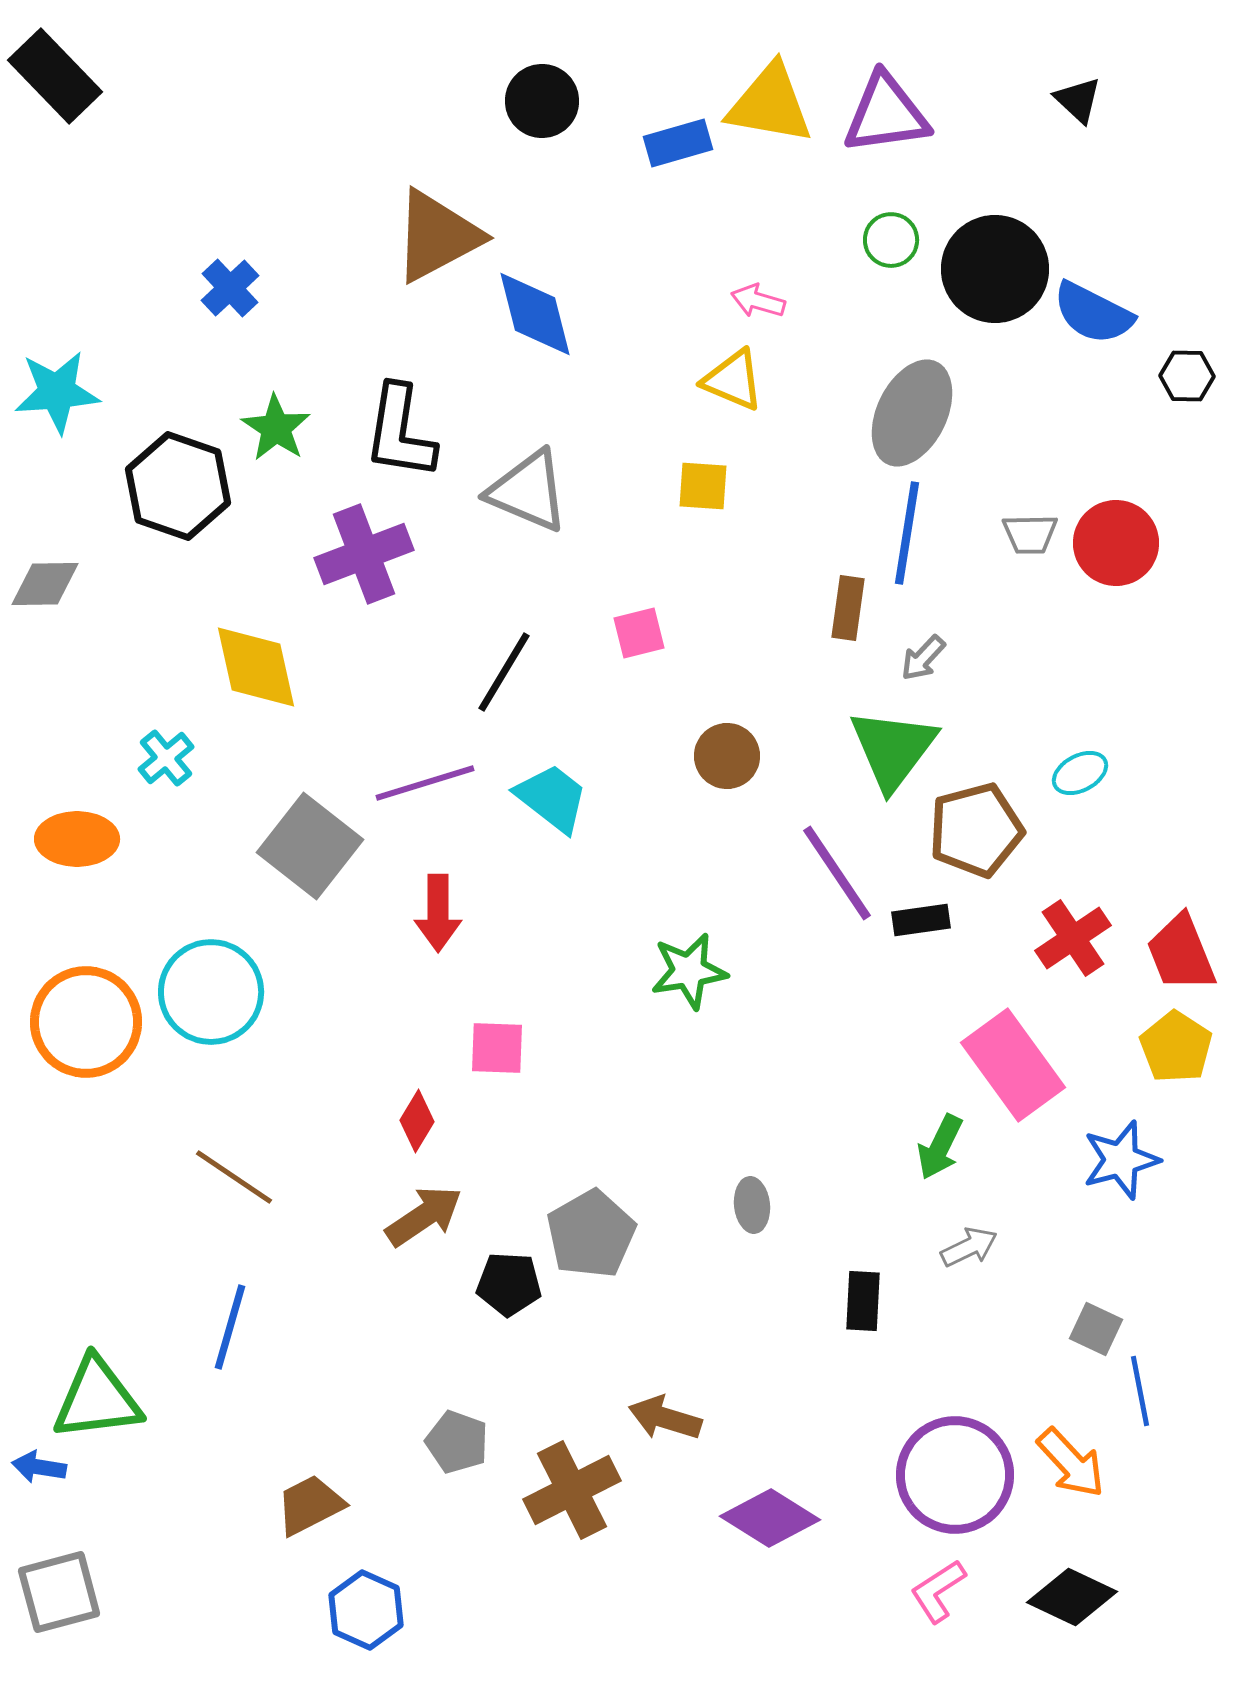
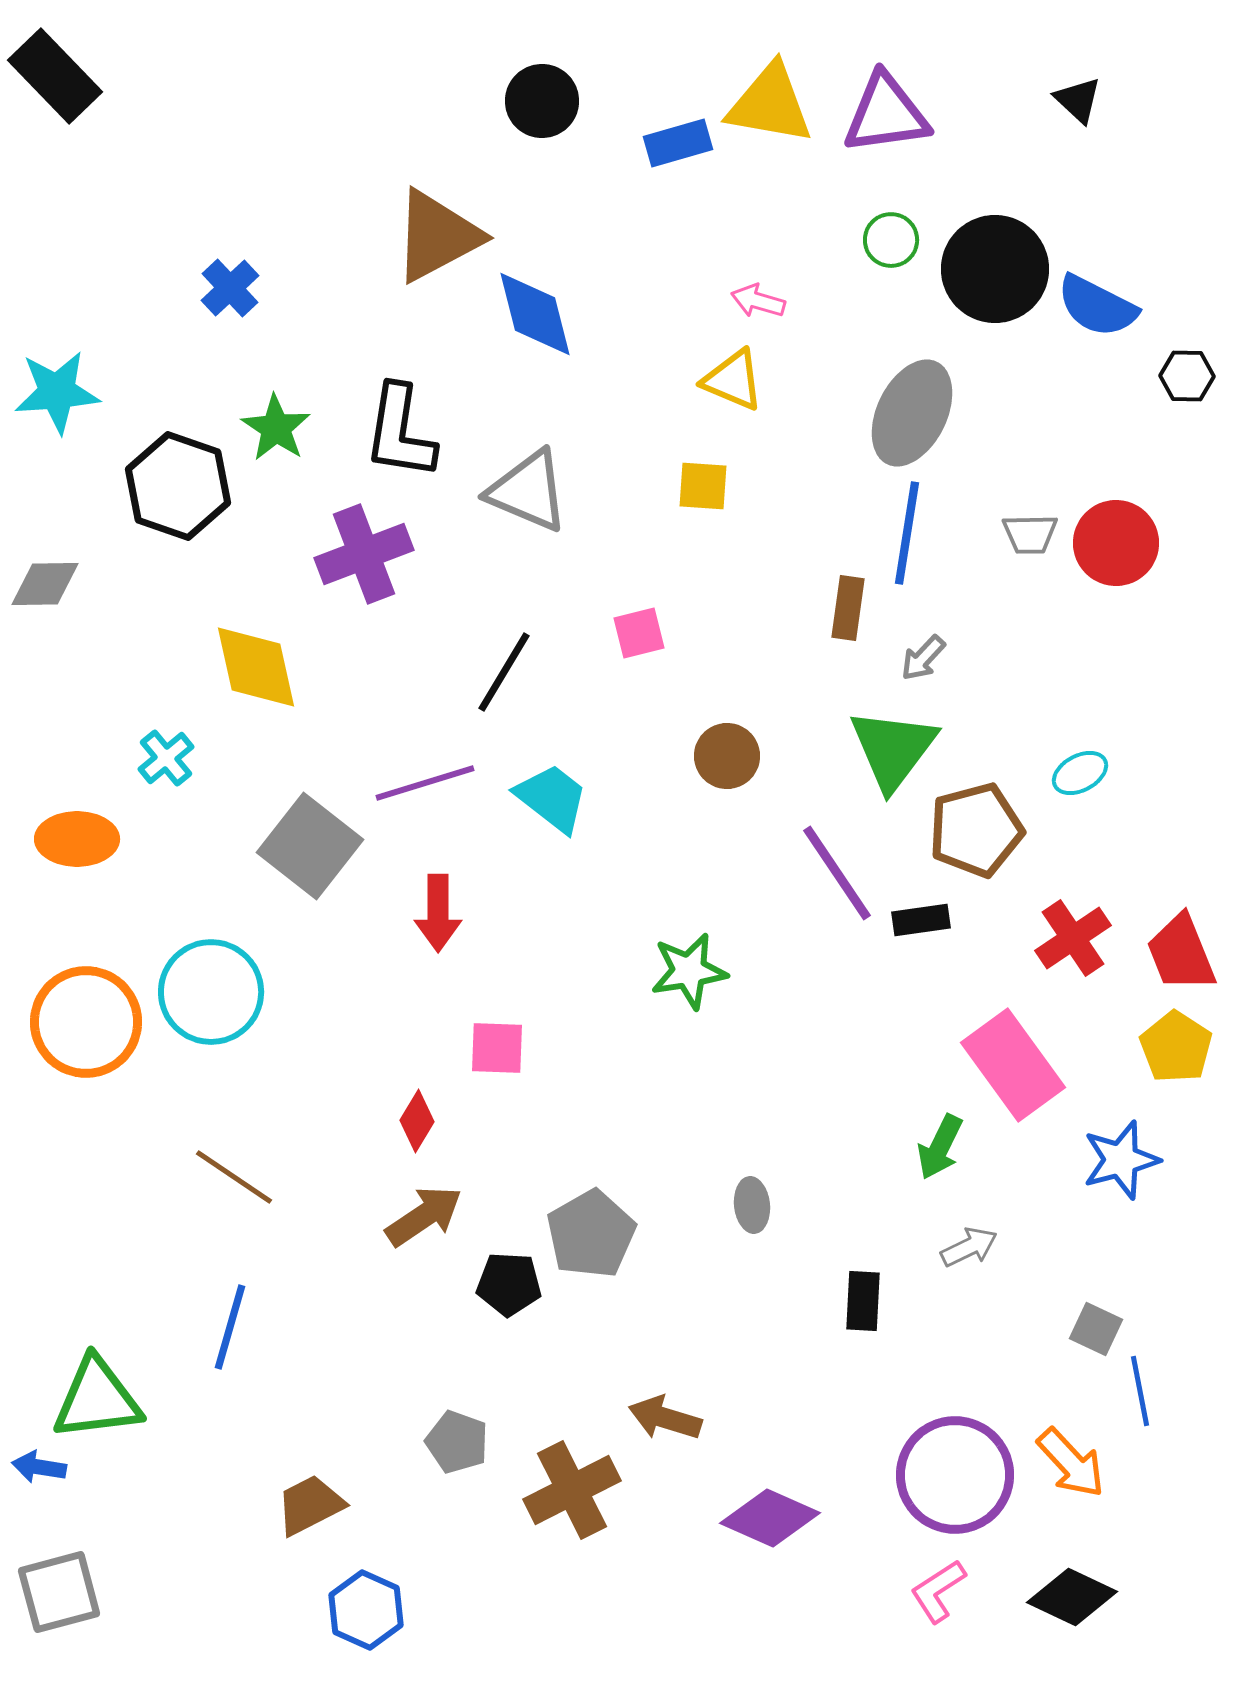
blue semicircle at (1093, 313): moved 4 px right, 7 px up
purple diamond at (770, 1518): rotated 8 degrees counterclockwise
